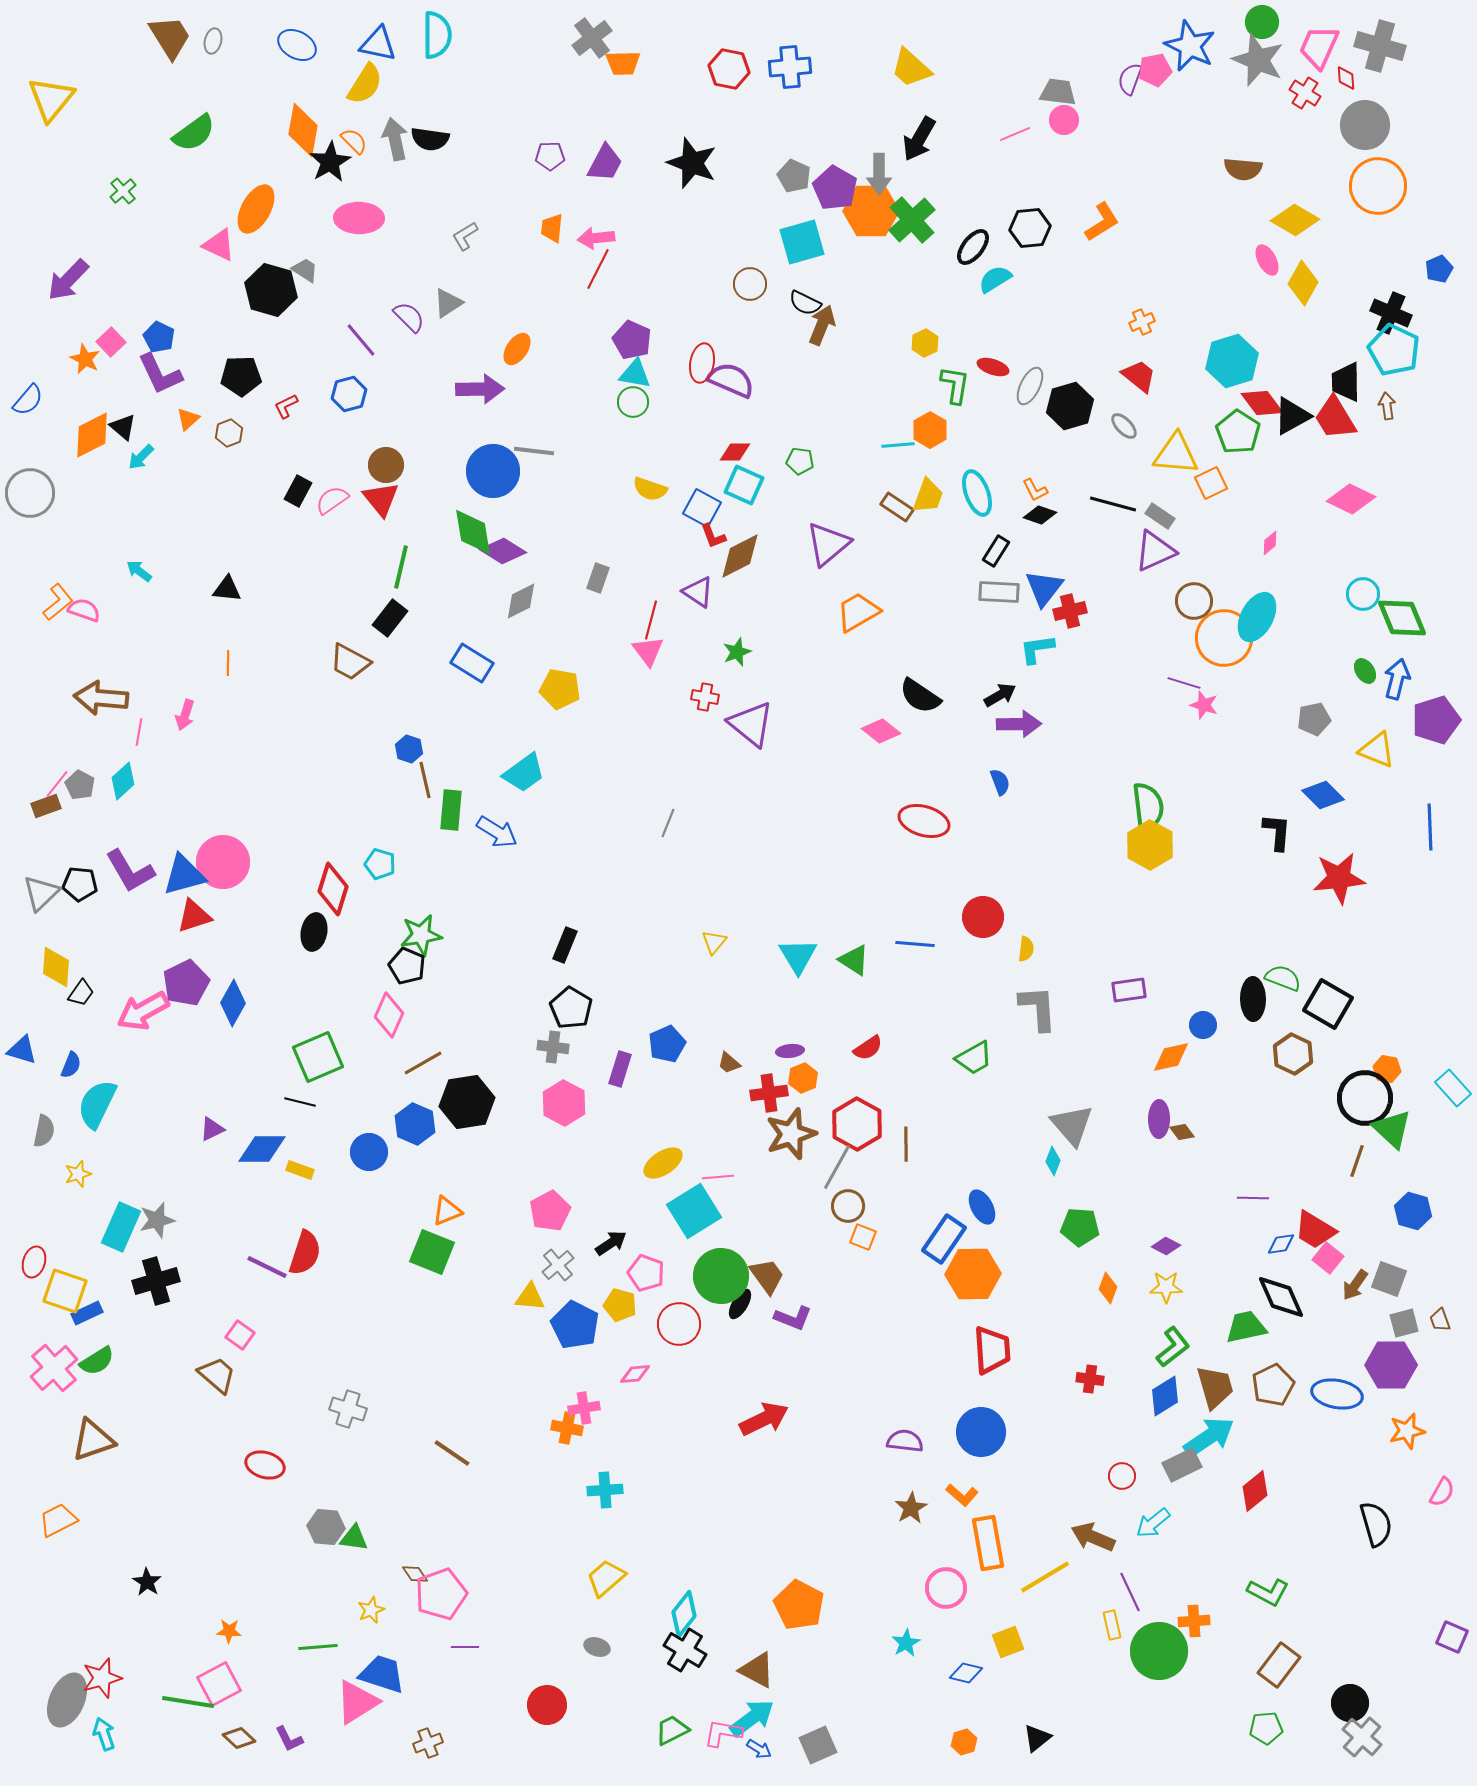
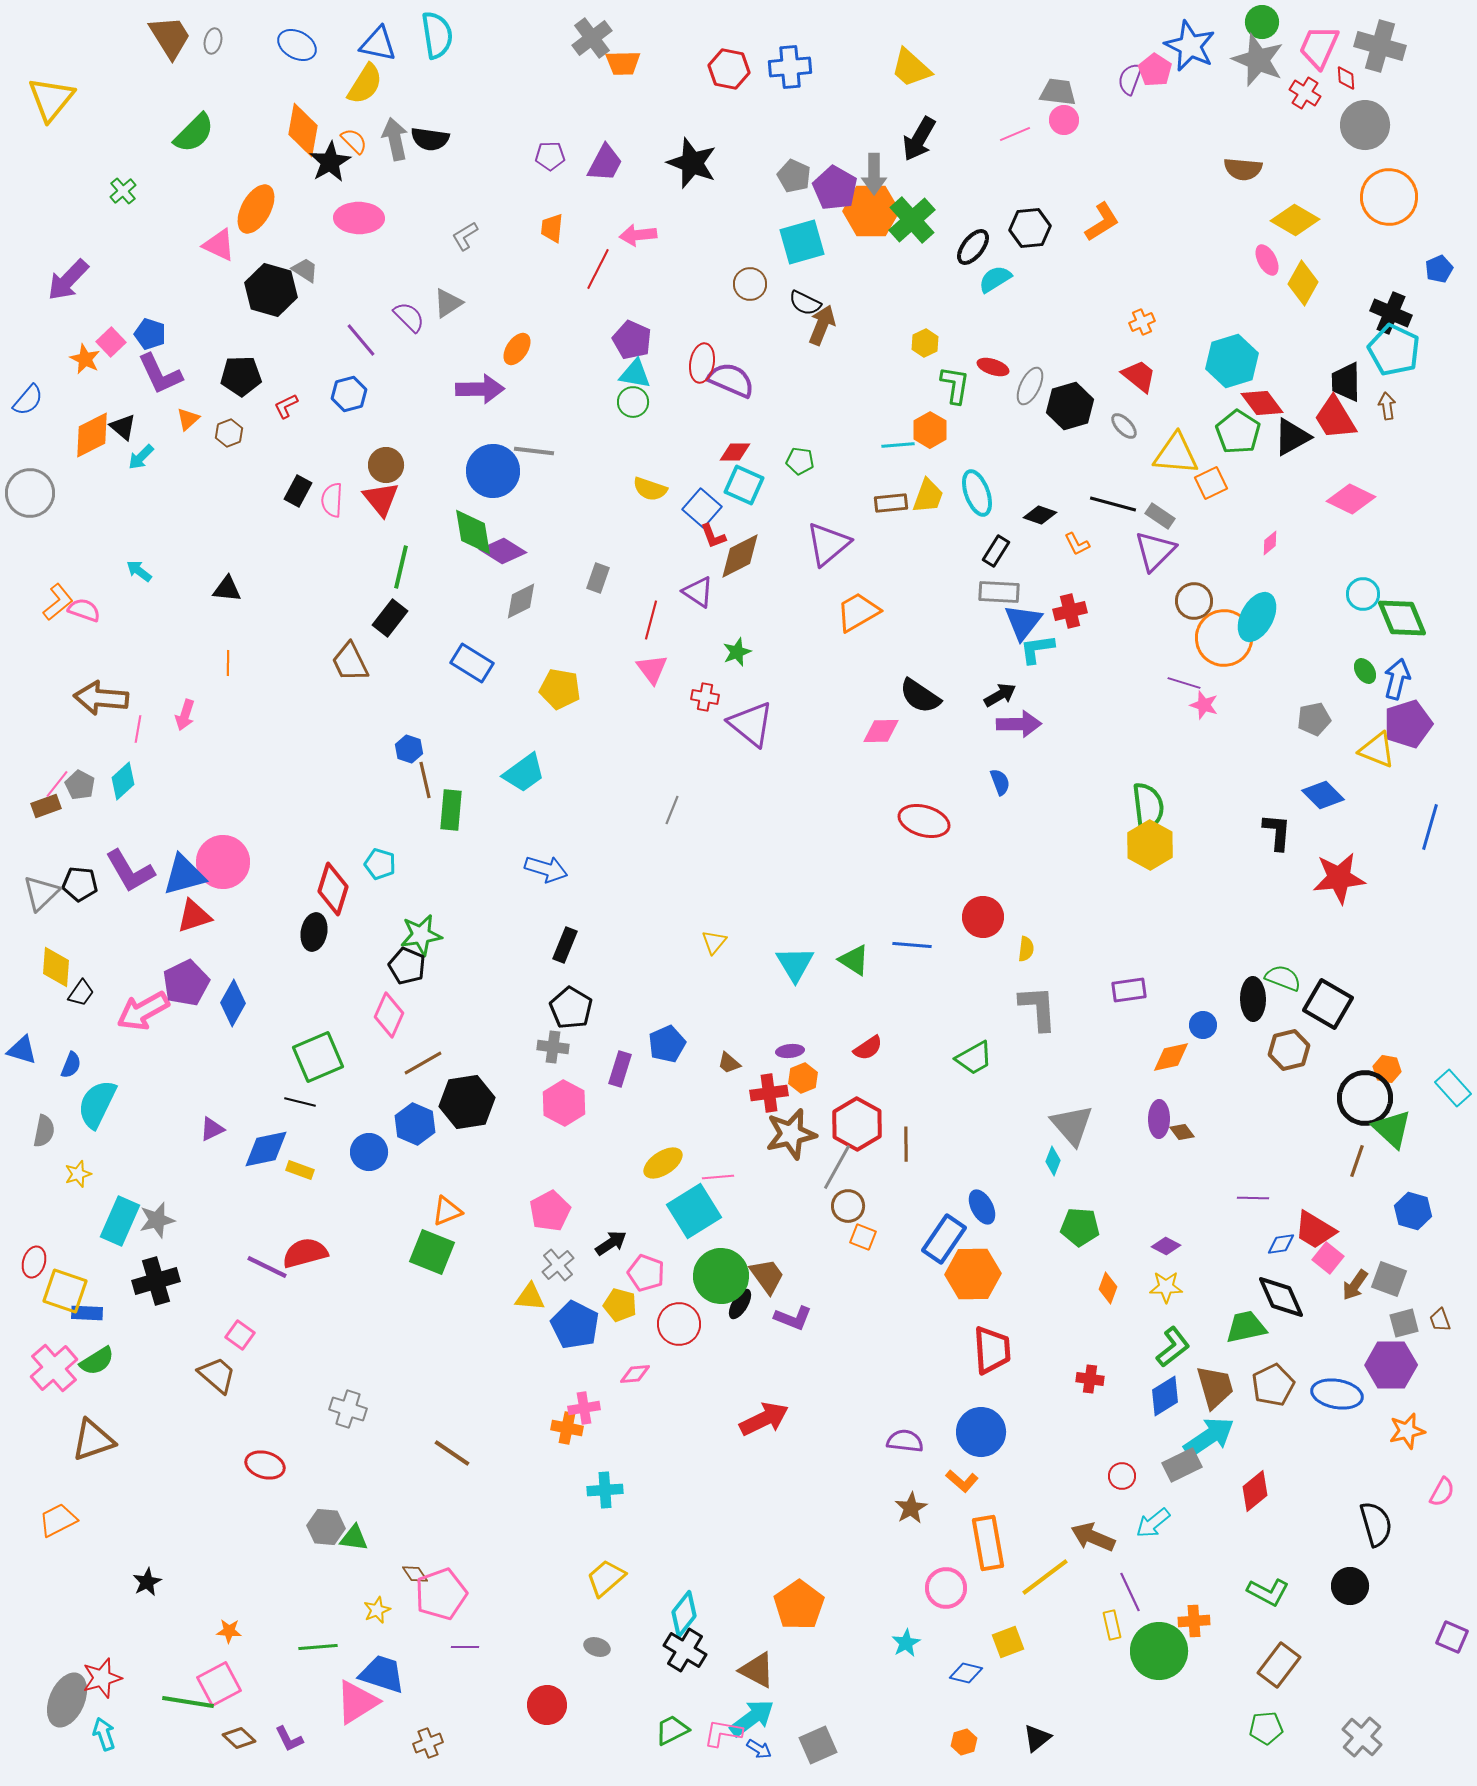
cyan semicircle at (437, 35): rotated 9 degrees counterclockwise
pink pentagon at (1155, 70): rotated 28 degrees counterclockwise
green semicircle at (194, 133): rotated 9 degrees counterclockwise
gray arrow at (879, 174): moved 5 px left
orange circle at (1378, 186): moved 11 px right, 11 px down
pink arrow at (596, 238): moved 42 px right, 3 px up
blue pentagon at (159, 337): moved 9 px left, 3 px up; rotated 8 degrees counterclockwise
black triangle at (1292, 416): moved 21 px down
orange L-shape at (1035, 490): moved 42 px right, 54 px down
pink semicircle at (332, 500): rotated 52 degrees counterclockwise
brown rectangle at (897, 507): moved 6 px left, 4 px up; rotated 40 degrees counterclockwise
blue square at (702, 508): rotated 12 degrees clockwise
purple triangle at (1155, 551): rotated 21 degrees counterclockwise
blue triangle at (1044, 588): moved 21 px left, 34 px down
pink triangle at (648, 651): moved 4 px right, 18 px down
brown trapezoid at (350, 662): rotated 36 degrees clockwise
purple pentagon at (1436, 720): moved 28 px left, 4 px down
pink diamond at (881, 731): rotated 39 degrees counterclockwise
pink line at (139, 732): moved 1 px left, 3 px up
gray line at (668, 823): moved 4 px right, 13 px up
blue line at (1430, 827): rotated 18 degrees clockwise
blue arrow at (497, 832): moved 49 px right, 37 px down; rotated 15 degrees counterclockwise
blue line at (915, 944): moved 3 px left, 1 px down
cyan triangle at (798, 956): moved 3 px left, 8 px down
brown hexagon at (1293, 1054): moved 4 px left, 4 px up; rotated 21 degrees clockwise
brown star at (791, 1134): rotated 6 degrees clockwise
blue diamond at (262, 1149): moved 4 px right; rotated 12 degrees counterclockwise
cyan rectangle at (121, 1227): moved 1 px left, 6 px up
red semicircle at (305, 1253): rotated 123 degrees counterclockwise
blue rectangle at (87, 1313): rotated 28 degrees clockwise
orange L-shape at (962, 1495): moved 14 px up
yellow line at (1045, 1577): rotated 6 degrees counterclockwise
black star at (147, 1582): rotated 12 degrees clockwise
orange pentagon at (799, 1605): rotated 9 degrees clockwise
yellow star at (371, 1610): moved 6 px right
black circle at (1350, 1703): moved 117 px up
